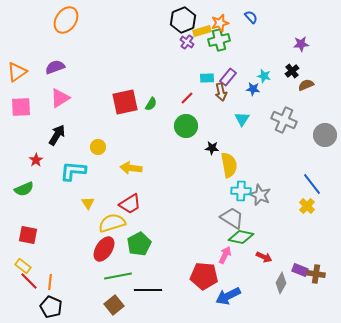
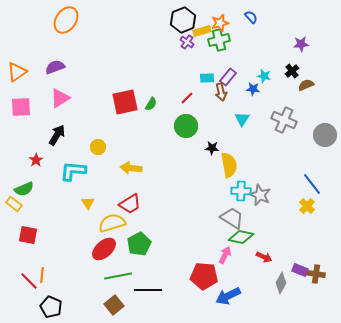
red ellipse at (104, 249): rotated 15 degrees clockwise
yellow rectangle at (23, 266): moved 9 px left, 62 px up
orange line at (50, 282): moved 8 px left, 7 px up
